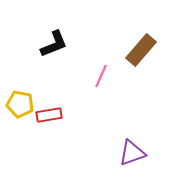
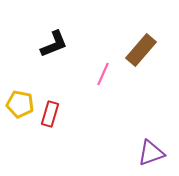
pink line: moved 2 px right, 2 px up
red rectangle: moved 1 px right, 1 px up; rotated 65 degrees counterclockwise
purple triangle: moved 19 px right
